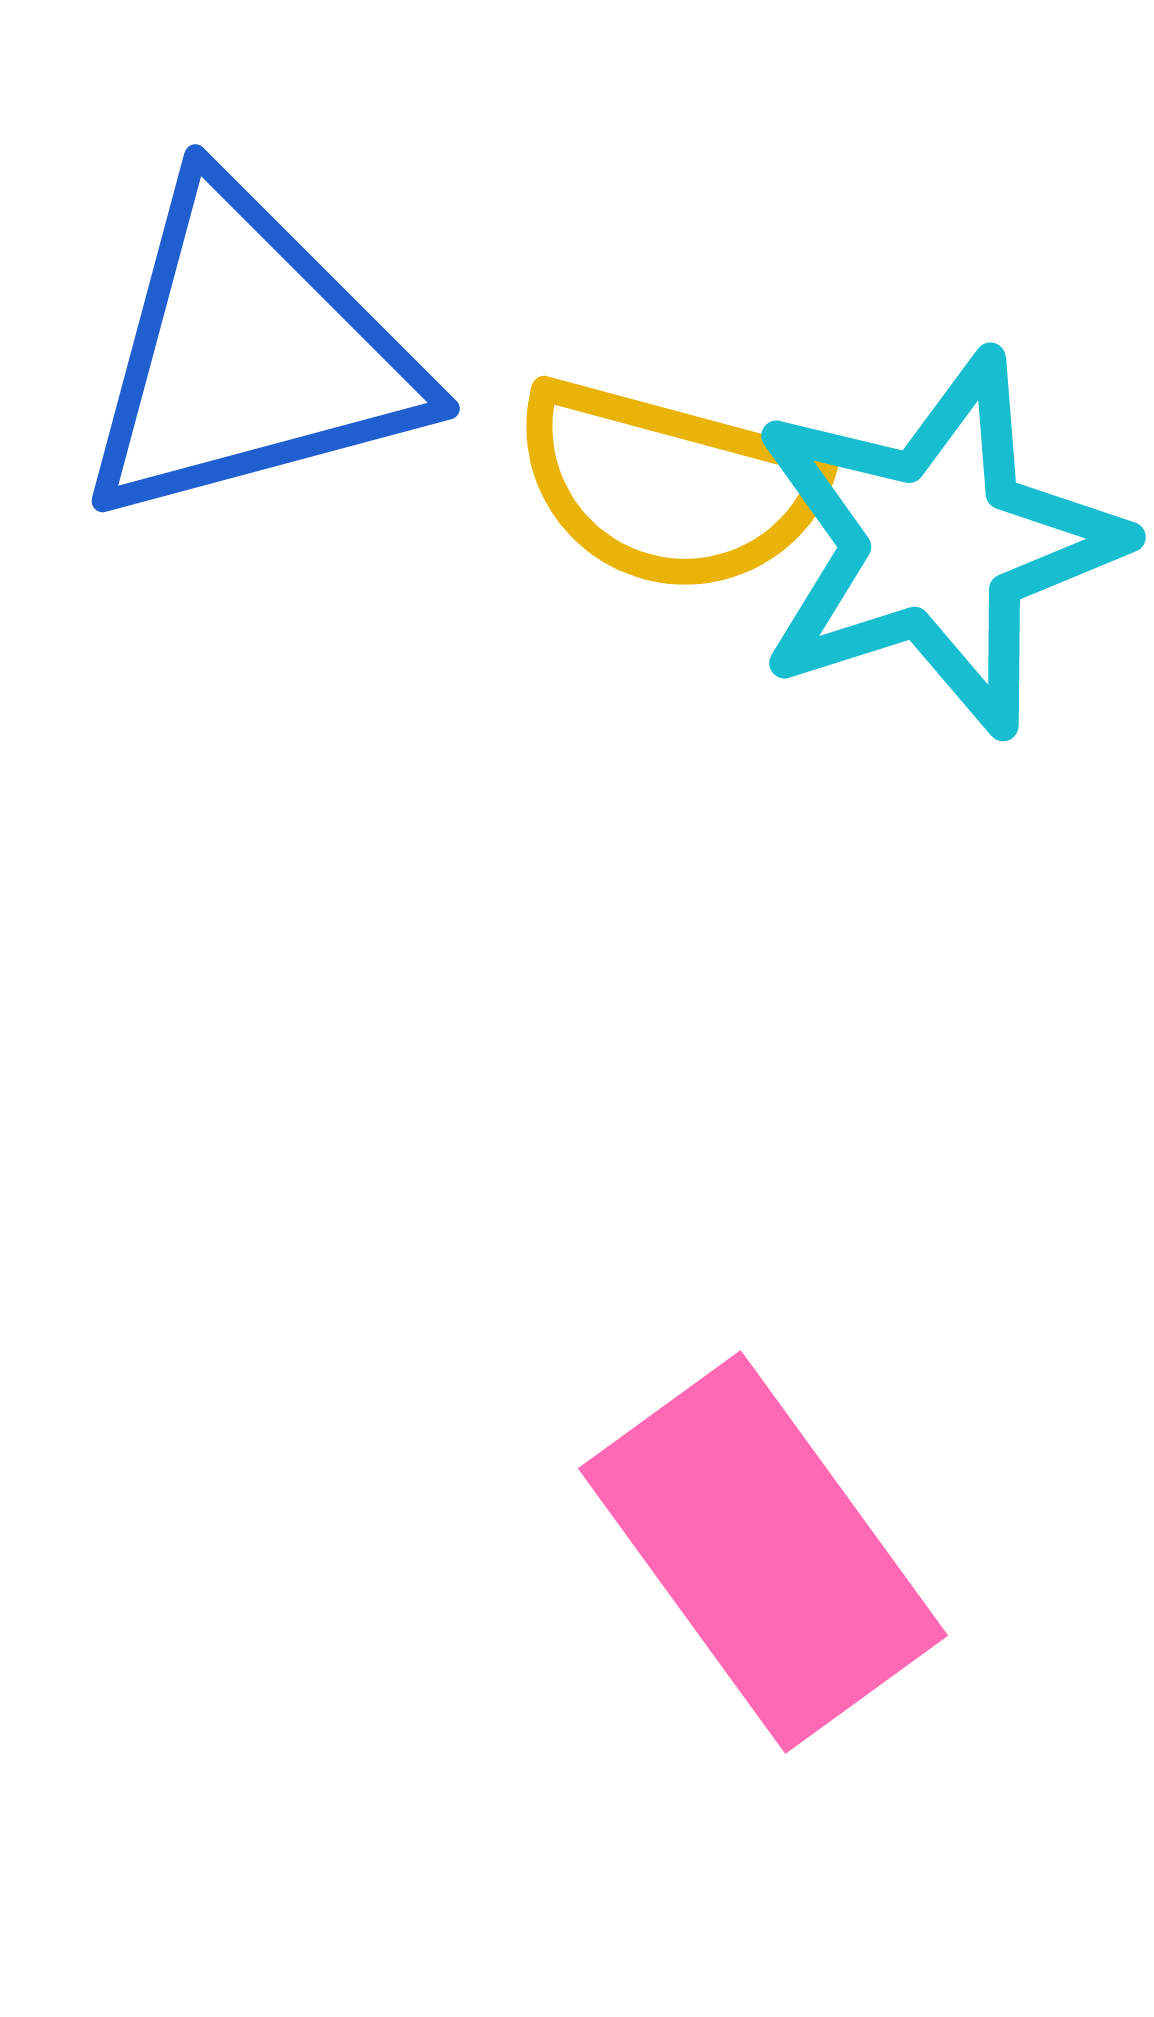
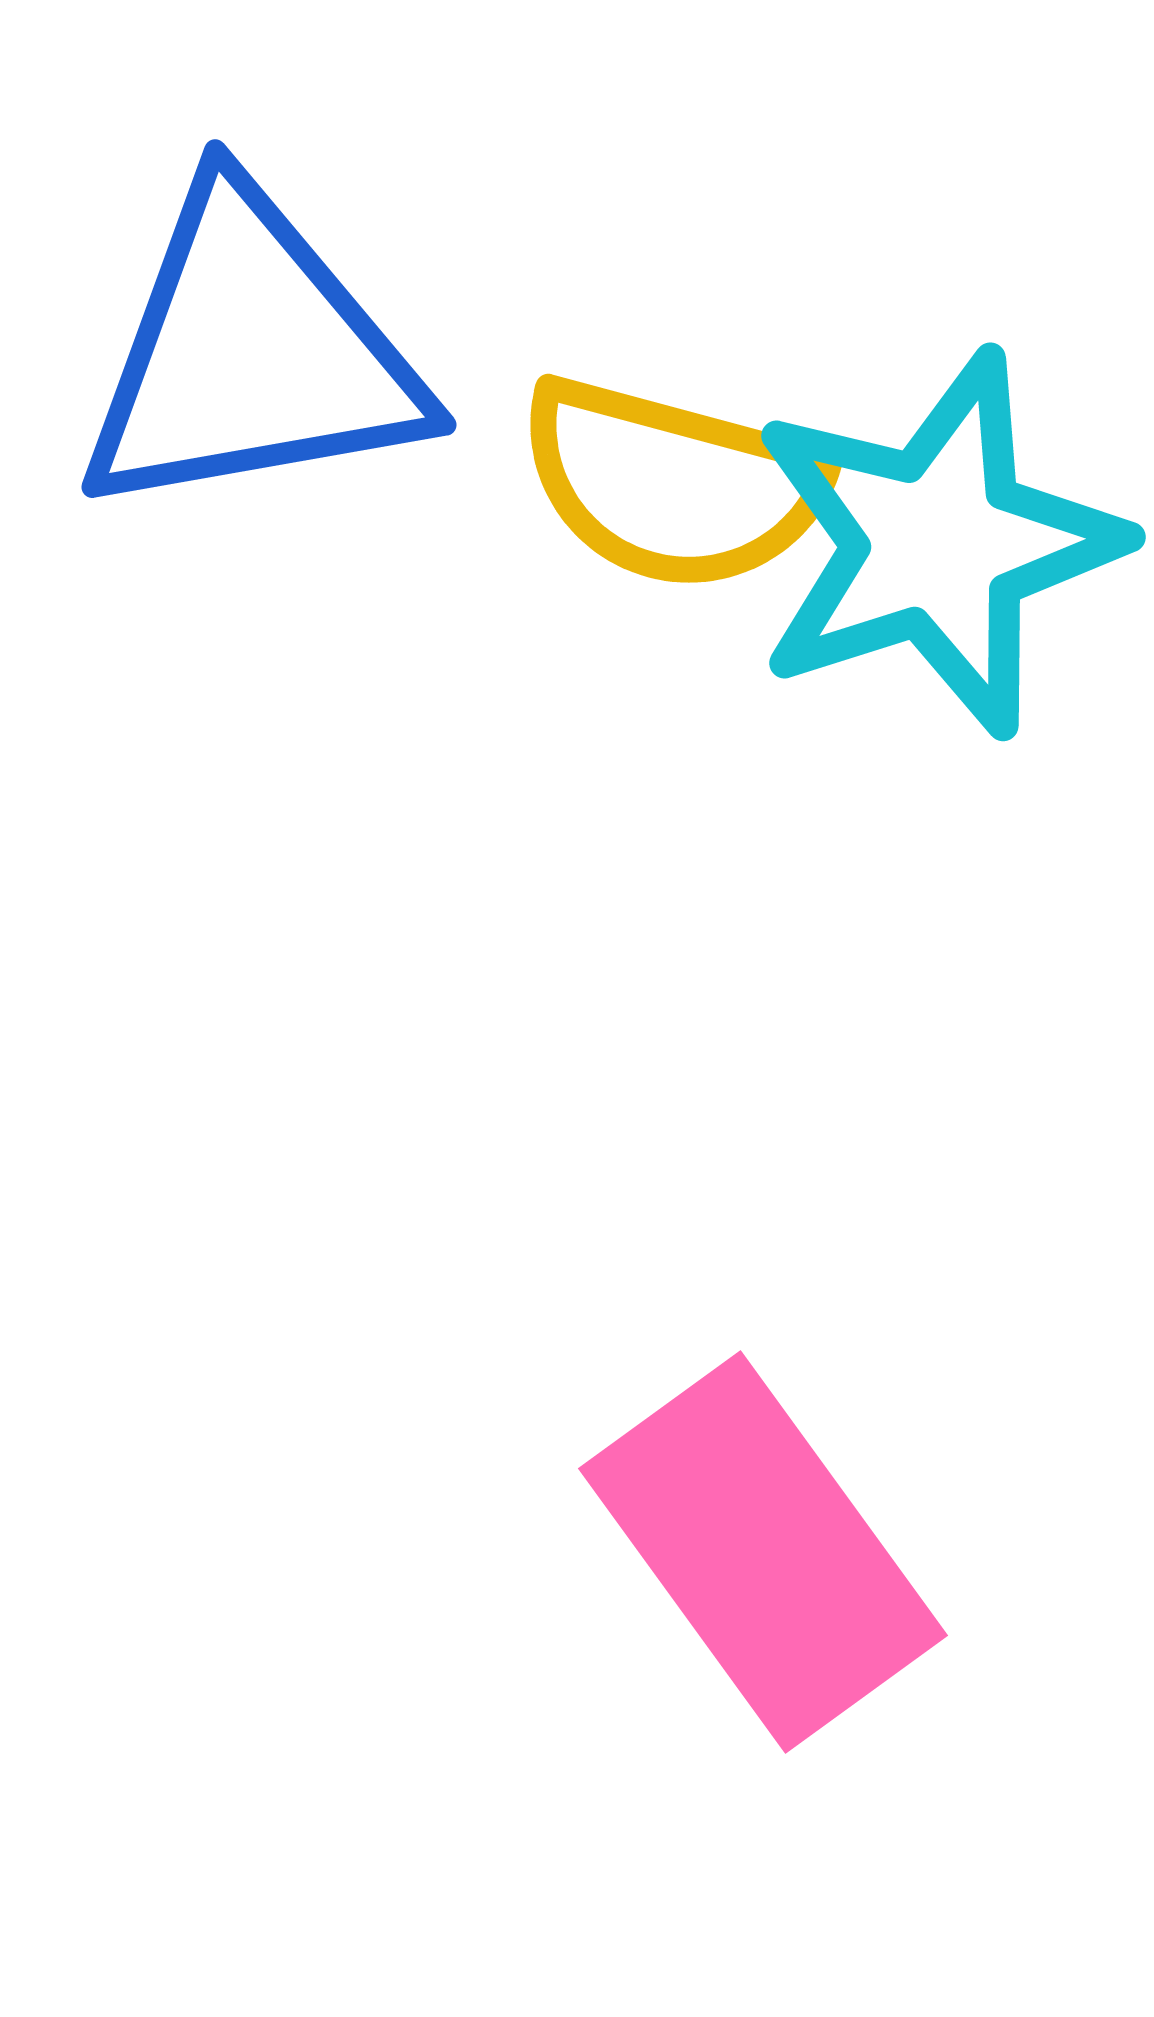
blue triangle: moved 2 px right, 1 px up; rotated 5 degrees clockwise
yellow semicircle: moved 4 px right, 2 px up
